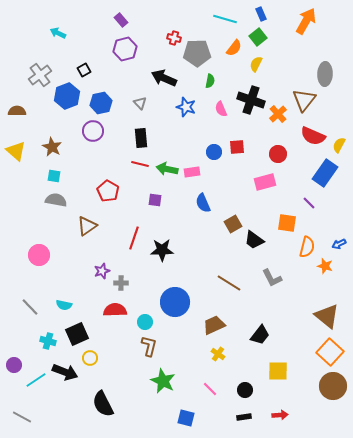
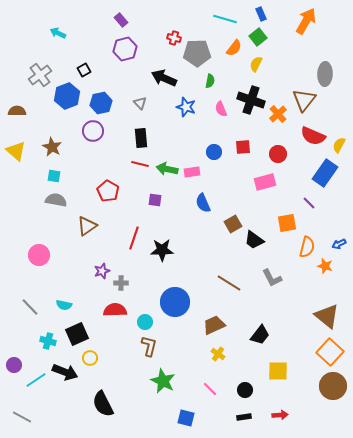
red square at (237, 147): moved 6 px right
orange square at (287, 223): rotated 18 degrees counterclockwise
